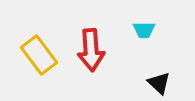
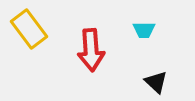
yellow rectangle: moved 10 px left, 26 px up
black triangle: moved 3 px left, 1 px up
